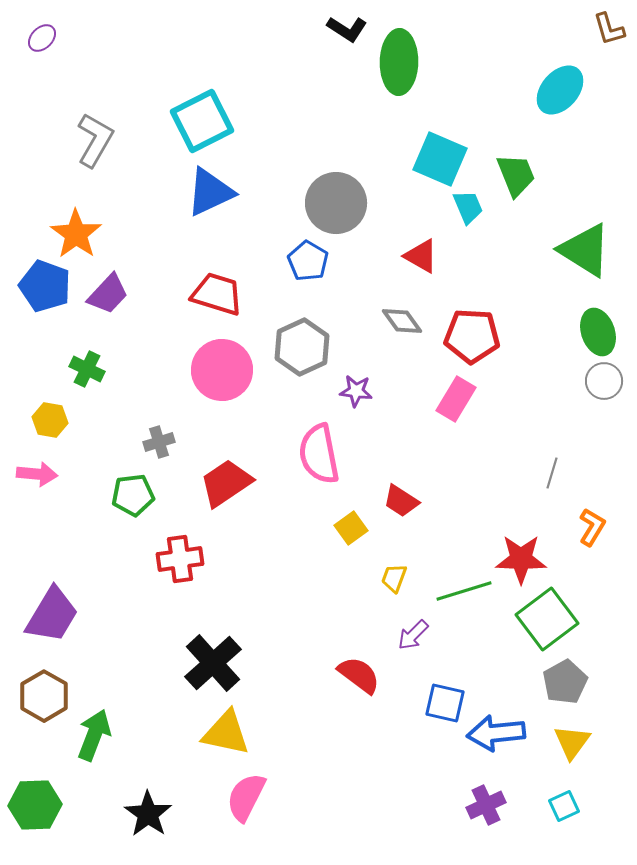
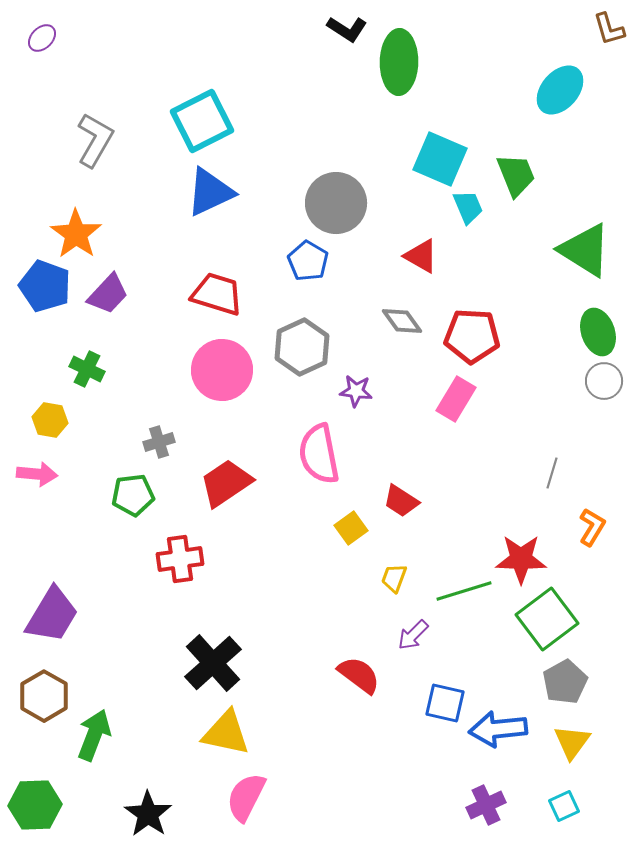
blue arrow at (496, 733): moved 2 px right, 4 px up
